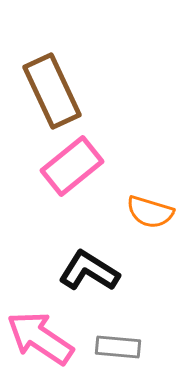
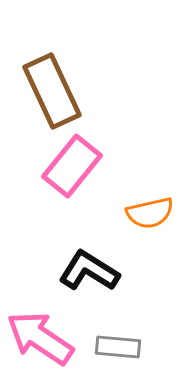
pink rectangle: rotated 12 degrees counterclockwise
orange semicircle: moved 1 px down; rotated 30 degrees counterclockwise
